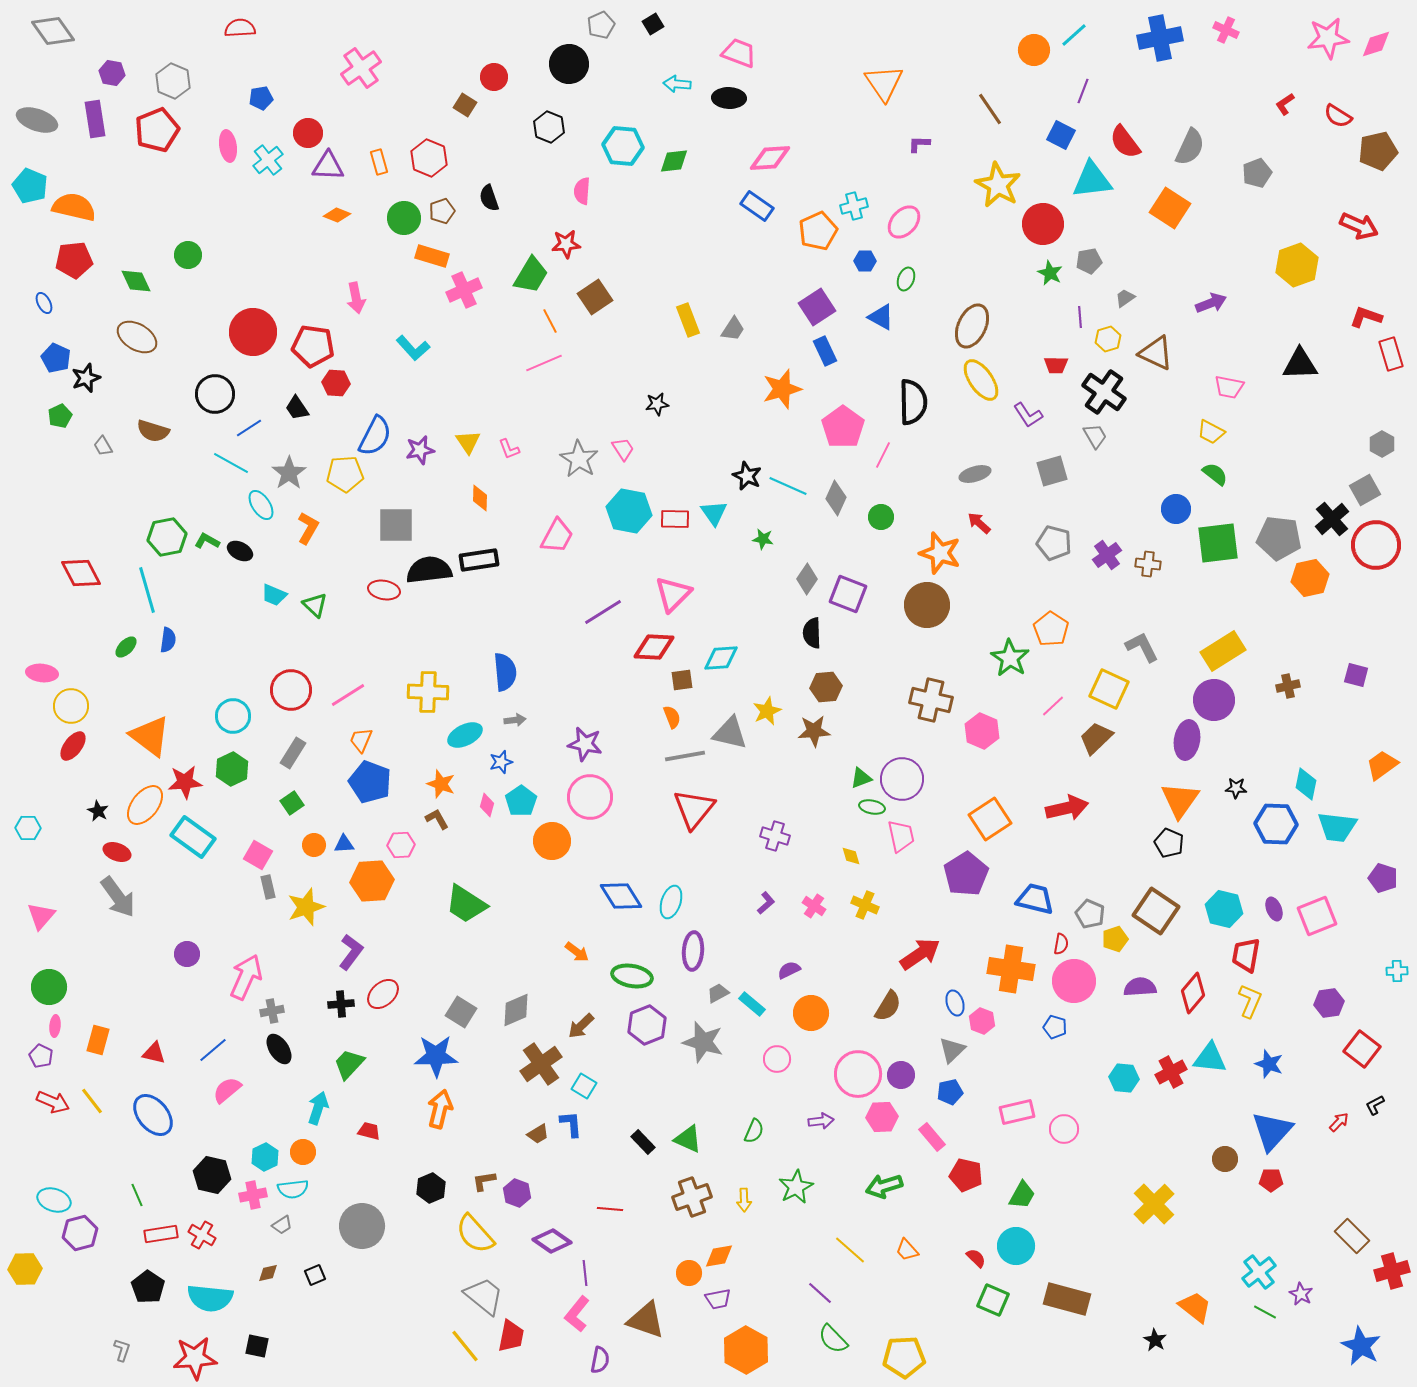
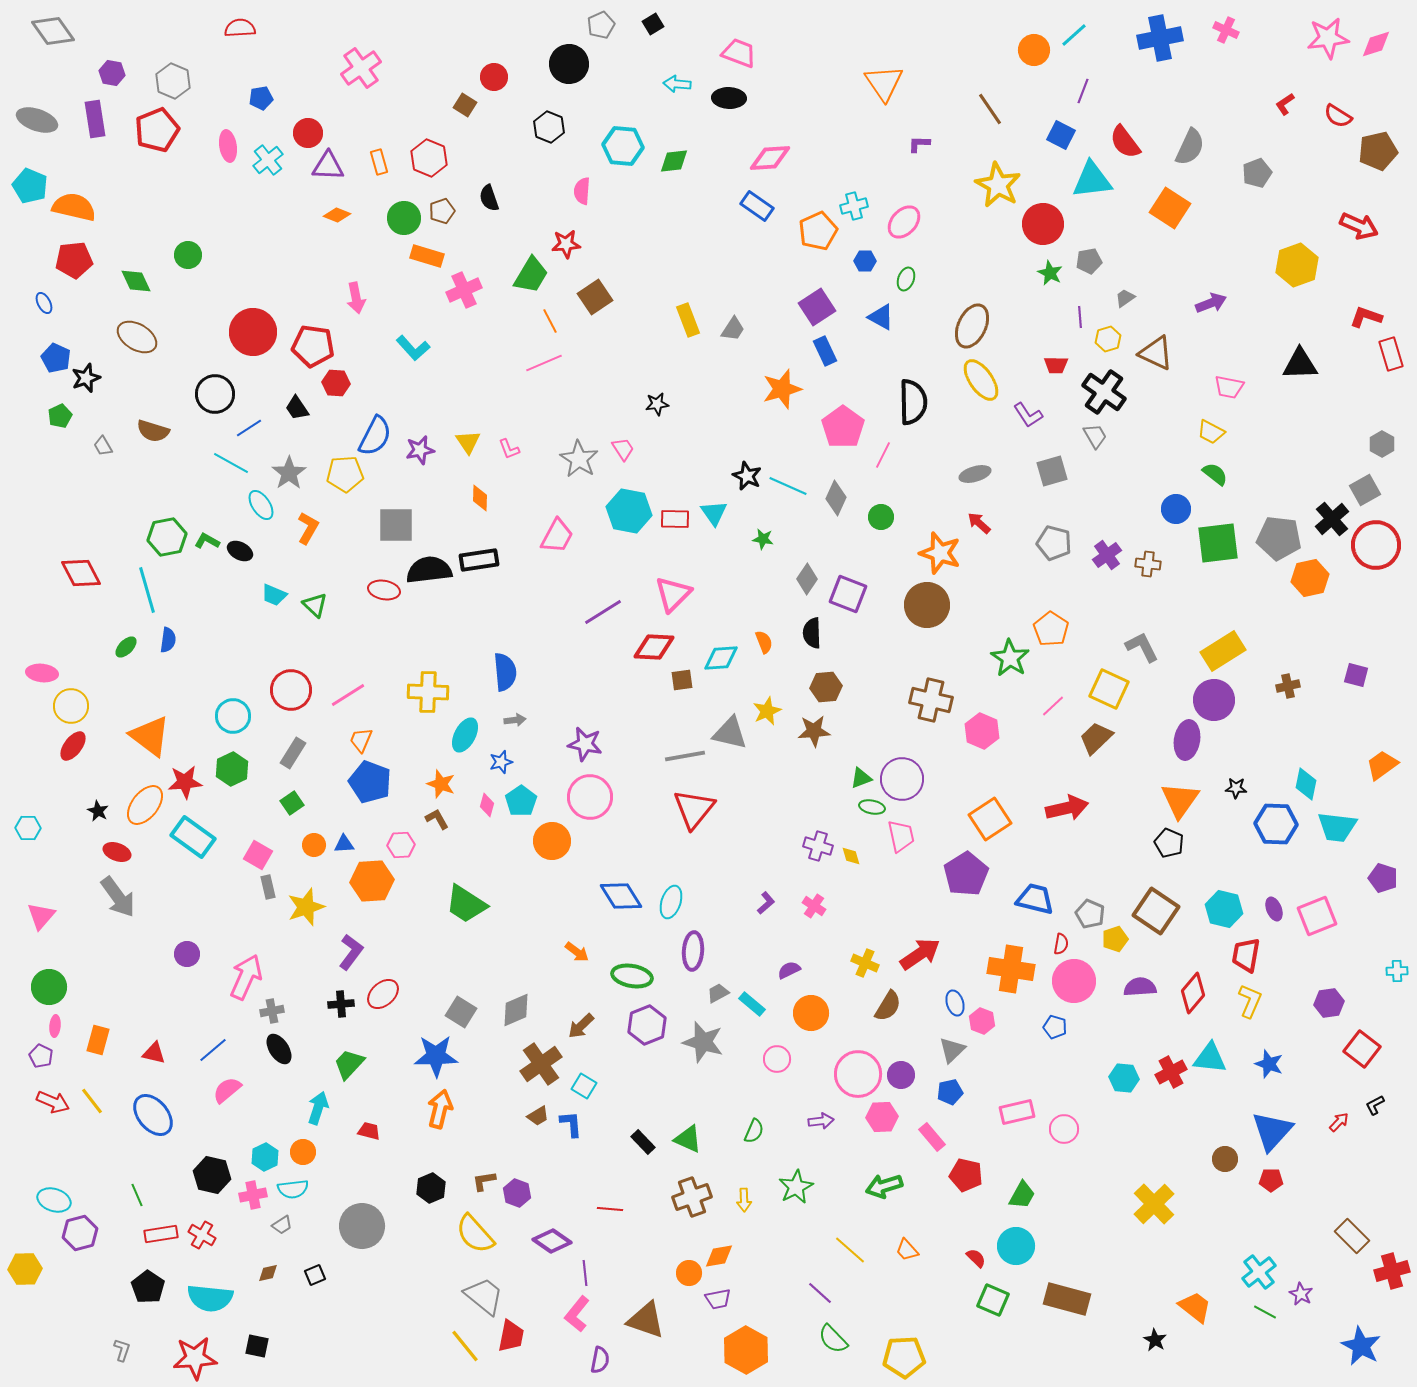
orange rectangle at (432, 256): moved 5 px left
orange semicircle at (672, 717): moved 92 px right, 75 px up
cyan ellipse at (465, 735): rotated 36 degrees counterclockwise
purple cross at (775, 836): moved 43 px right, 10 px down
yellow cross at (865, 905): moved 58 px down
brown trapezoid at (538, 1134): moved 18 px up
